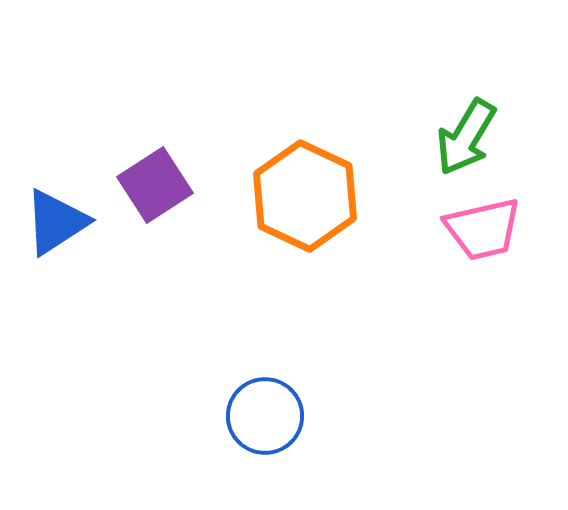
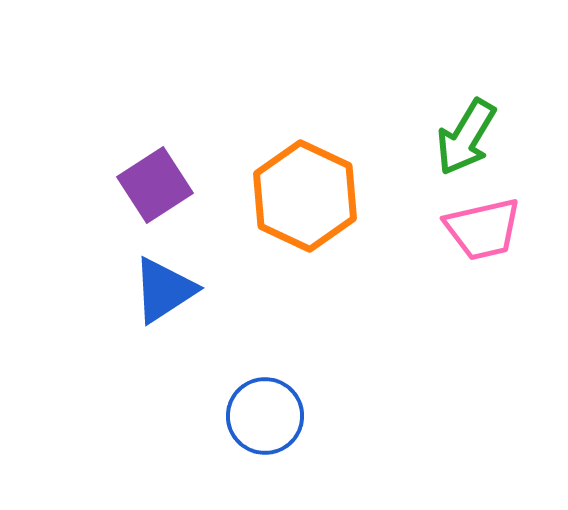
blue triangle: moved 108 px right, 68 px down
